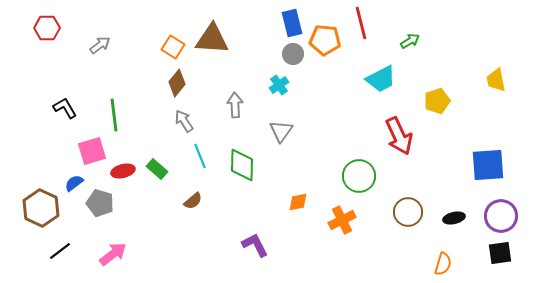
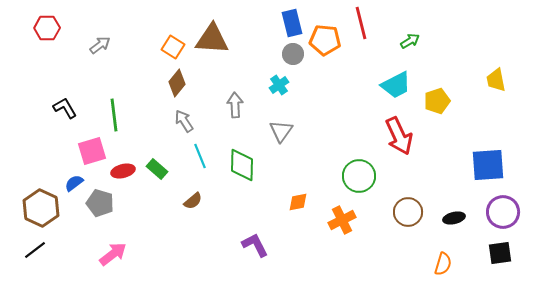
cyan trapezoid at (381, 79): moved 15 px right, 6 px down
purple circle at (501, 216): moved 2 px right, 4 px up
black line at (60, 251): moved 25 px left, 1 px up
